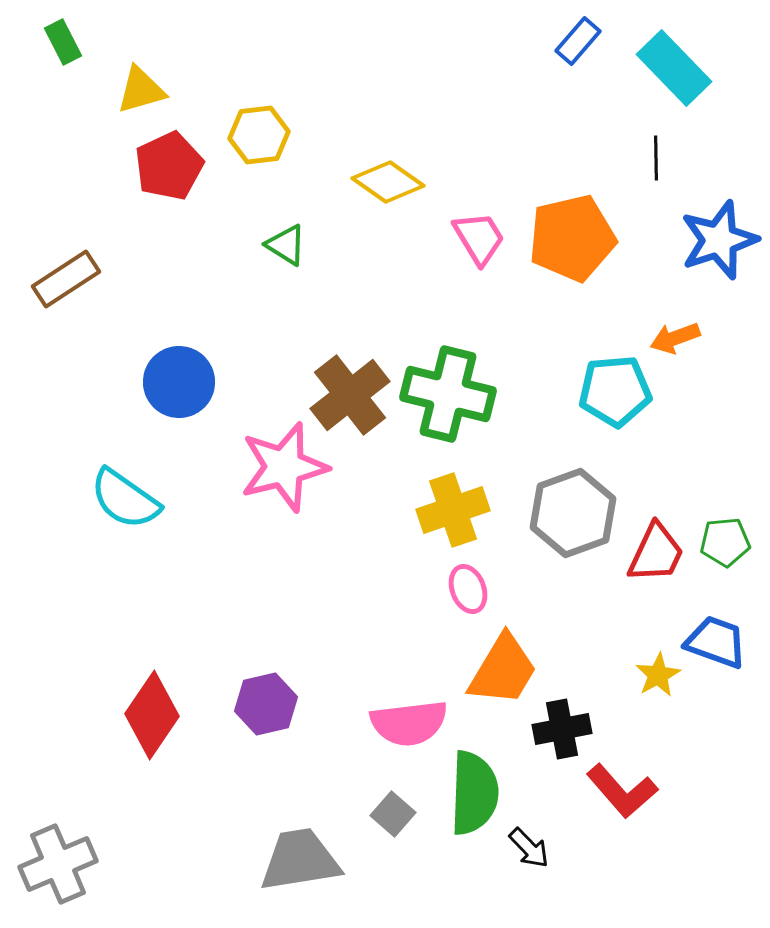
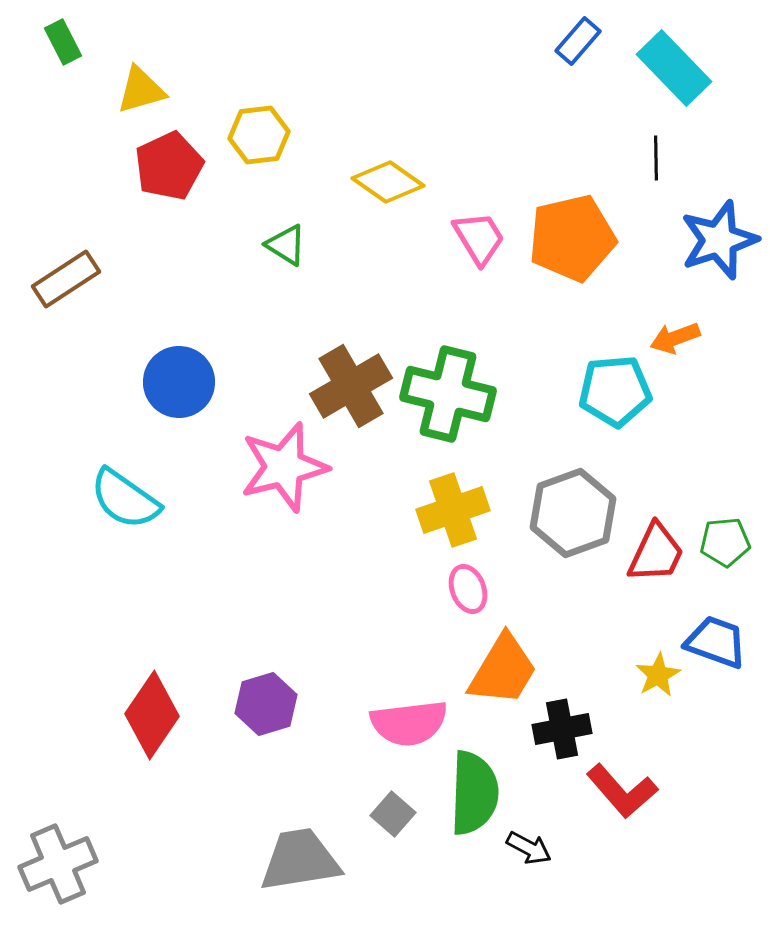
brown cross: moved 1 px right, 9 px up; rotated 8 degrees clockwise
purple hexagon: rotated 4 degrees counterclockwise
black arrow: rotated 18 degrees counterclockwise
